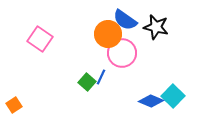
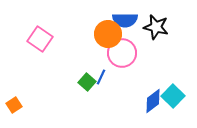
blue semicircle: rotated 35 degrees counterclockwise
blue diamond: moved 2 px right; rotated 60 degrees counterclockwise
